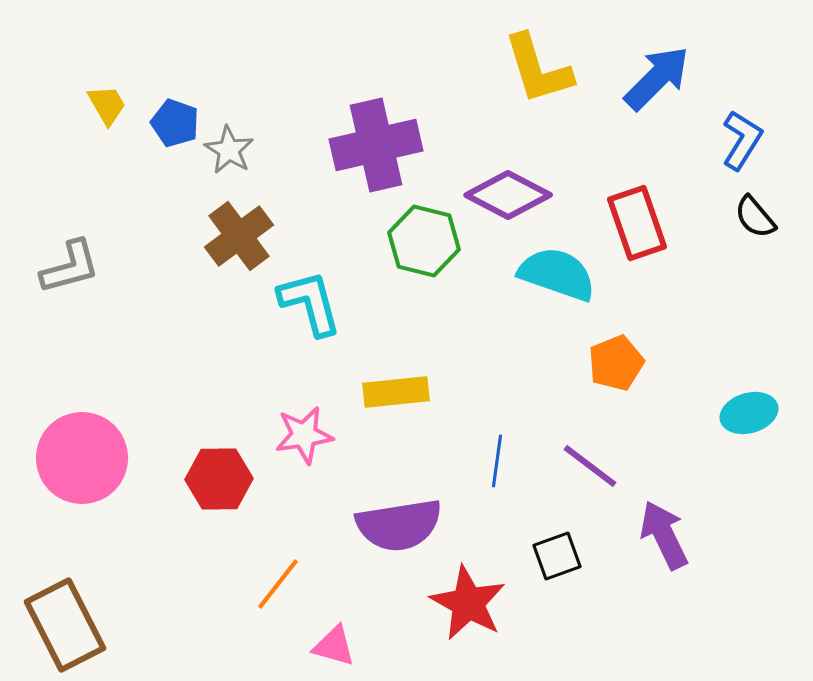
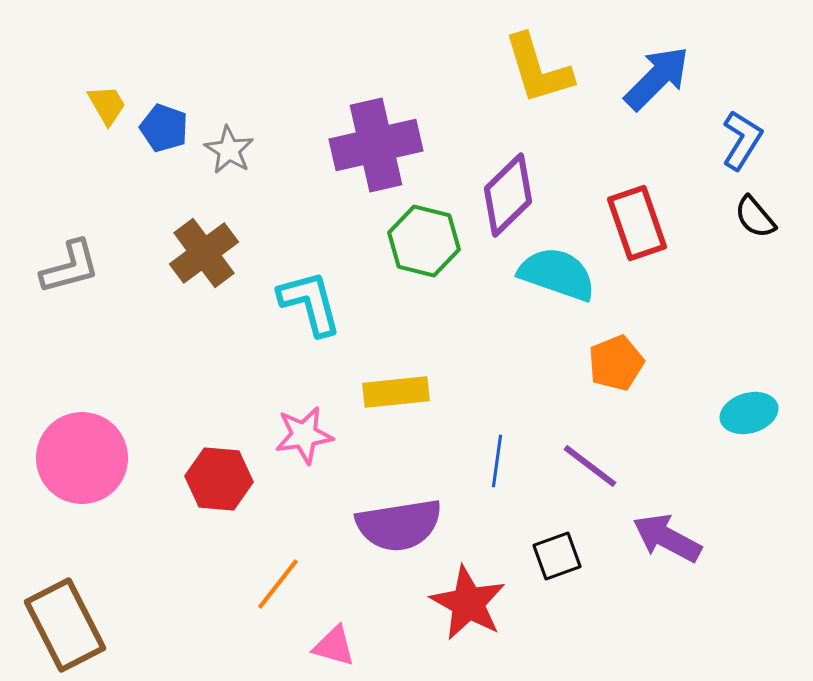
blue pentagon: moved 11 px left, 5 px down
purple diamond: rotated 72 degrees counterclockwise
brown cross: moved 35 px left, 17 px down
red hexagon: rotated 6 degrees clockwise
purple arrow: moved 3 px right, 3 px down; rotated 36 degrees counterclockwise
